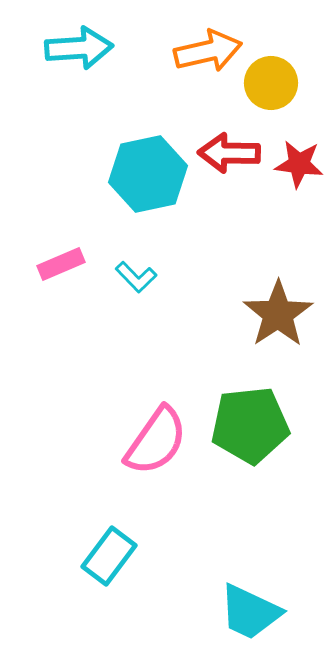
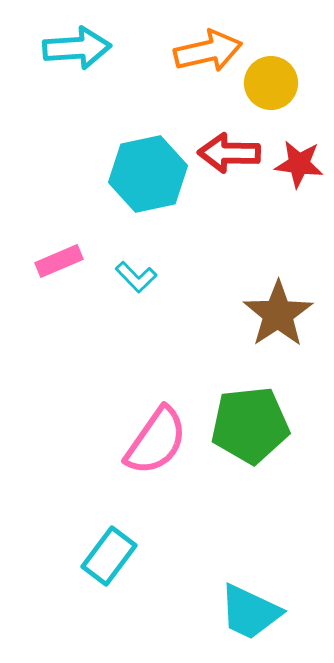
cyan arrow: moved 2 px left
pink rectangle: moved 2 px left, 3 px up
